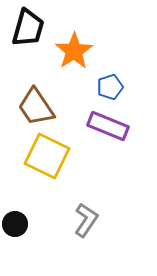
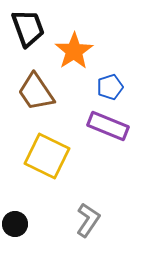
black trapezoid: rotated 36 degrees counterclockwise
brown trapezoid: moved 15 px up
gray L-shape: moved 2 px right
